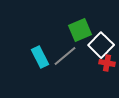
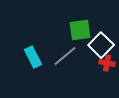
green square: rotated 15 degrees clockwise
cyan rectangle: moved 7 px left
